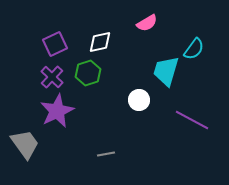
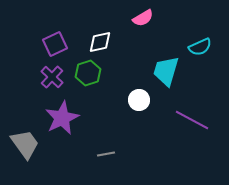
pink semicircle: moved 4 px left, 5 px up
cyan semicircle: moved 6 px right, 2 px up; rotated 30 degrees clockwise
purple star: moved 5 px right, 7 px down
